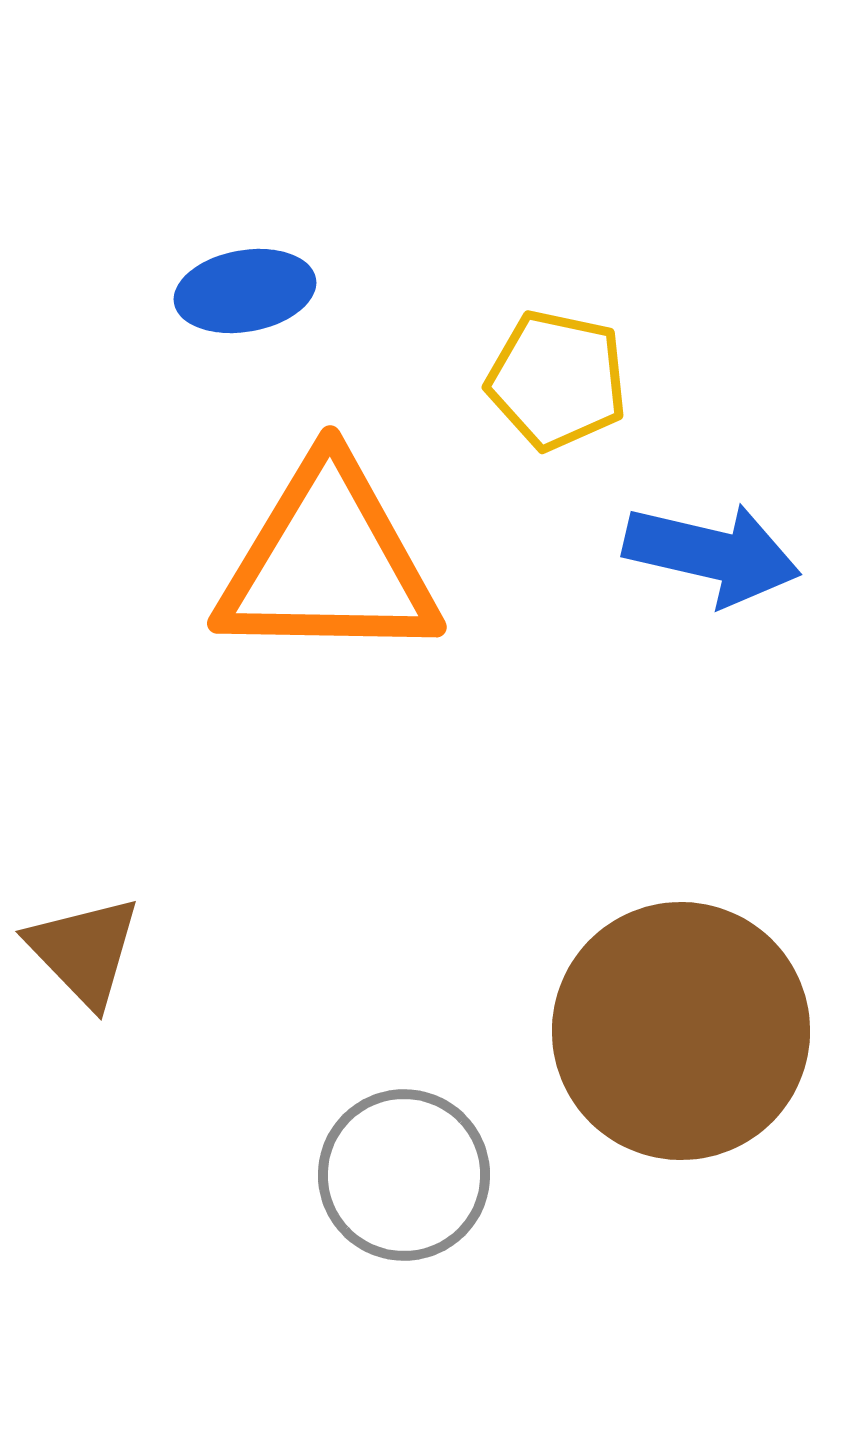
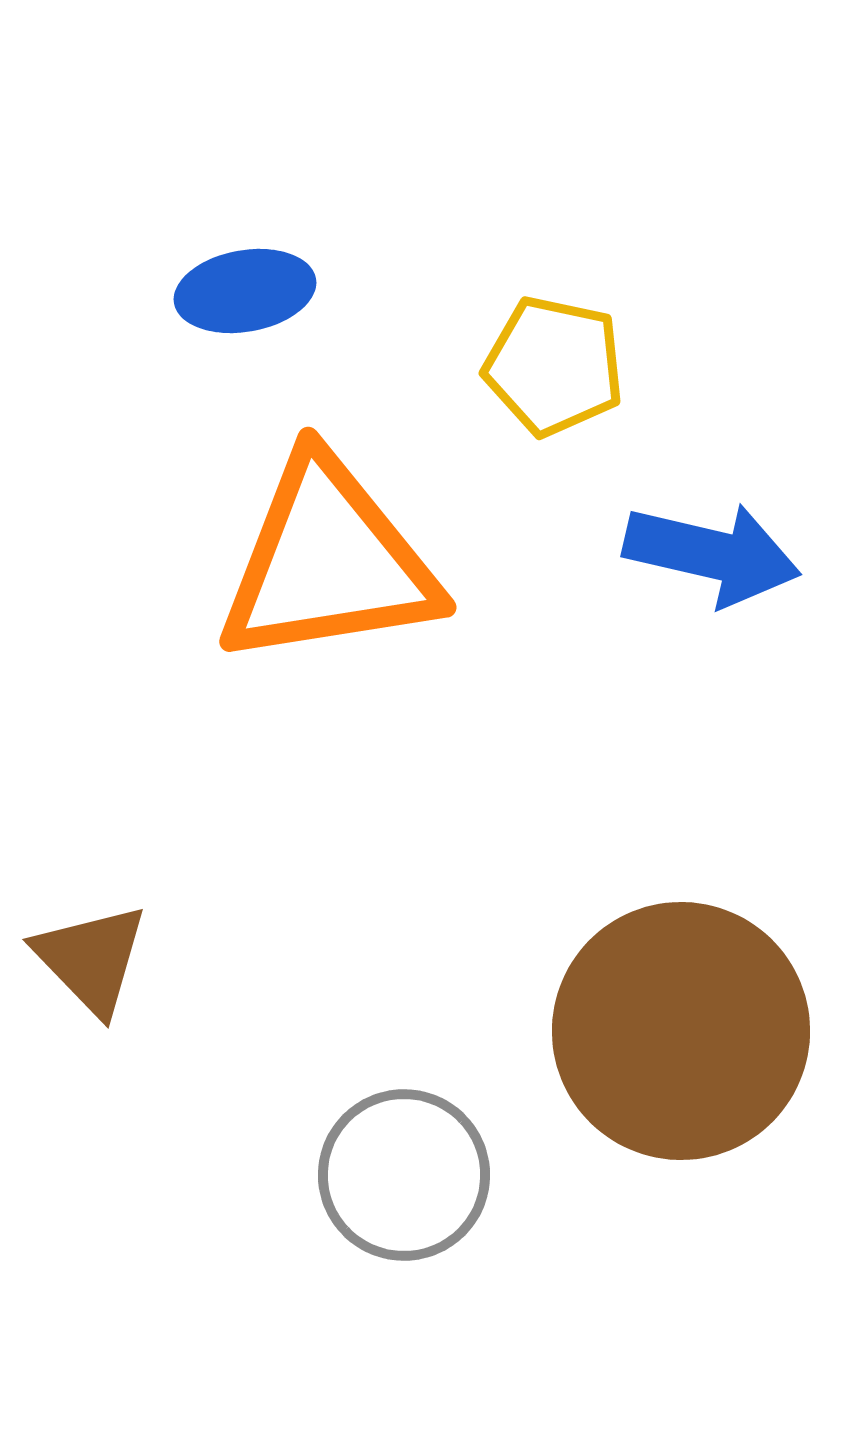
yellow pentagon: moved 3 px left, 14 px up
orange triangle: rotated 10 degrees counterclockwise
brown triangle: moved 7 px right, 8 px down
